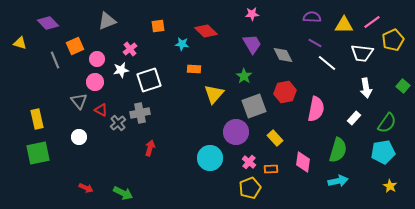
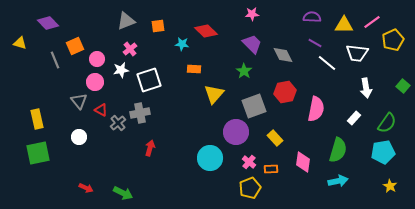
gray triangle at (107, 21): moved 19 px right
purple trapezoid at (252, 44): rotated 15 degrees counterclockwise
white trapezoid at (362, 53): moved 5 px left
green star at (244, 76): moved 5 px up
